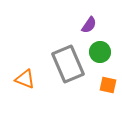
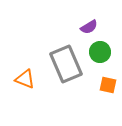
purple semicircle: moved 2 px down; rotated 24 degrees clockwise
gray rectangle: moved 2 px left
